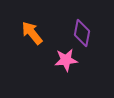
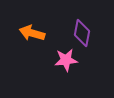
orange arrow: rotated 35 degrees counterclockwise
